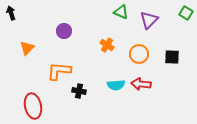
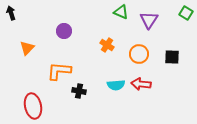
purple triangle: rotated 12 degrees counterclockwise
